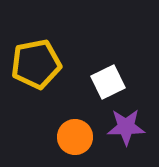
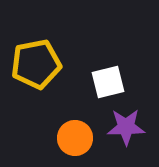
white square: rotated 12 degrees clockwise
orange circle: moved 1 px down
